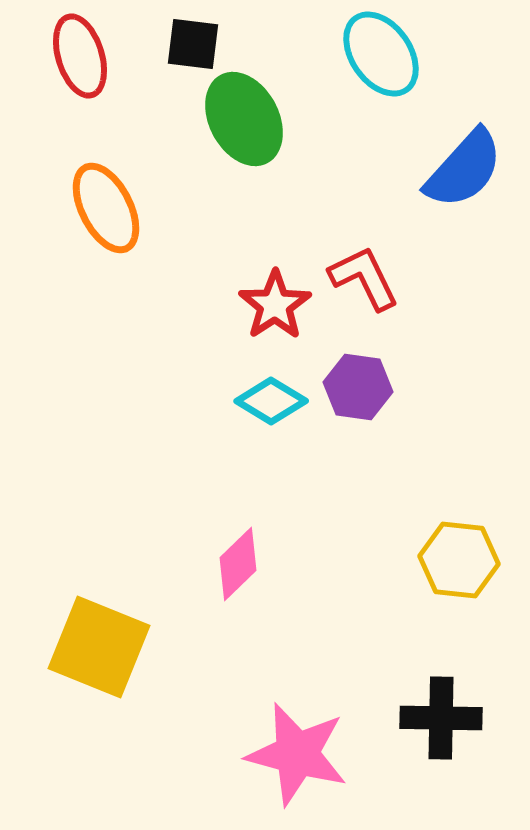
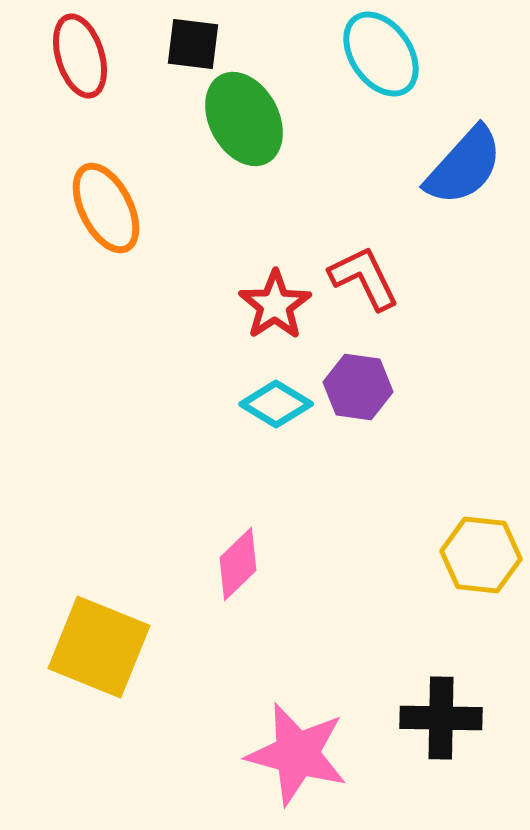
blue semicircle: moved 3 px up
cyan diamond: moved 5 px right, 3 px down
yellow hexagon: moved 22 px right, 5 px up
